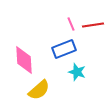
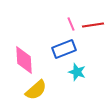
yellow semicircle: moved 3 px left
